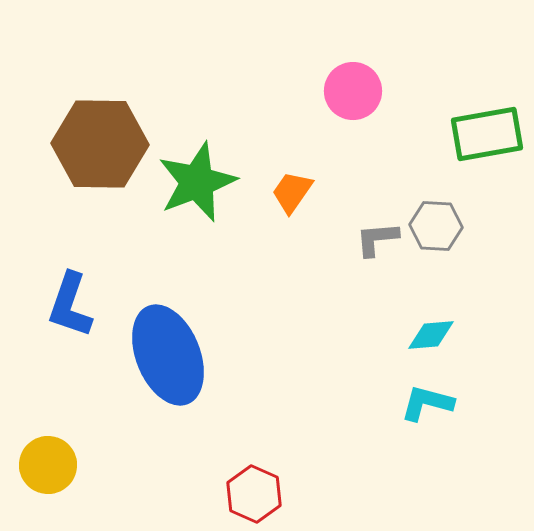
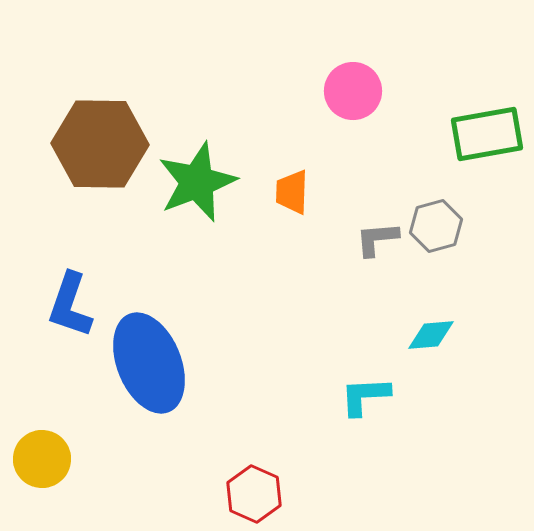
orange trapezoid: rotated 33 degrees counterclockwise
gray hexagon: rotated 18 degrees counterclockwise
blue ellipse: moved 19 px left, 8 px down
cyan L-shape: moved 62 px left, 7 px up; rotated 18 degrees counterclockwise
yellow circle: moved 6 px left, 6 px up
